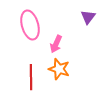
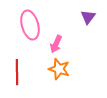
red line: moved 14 px left, 5 px up
